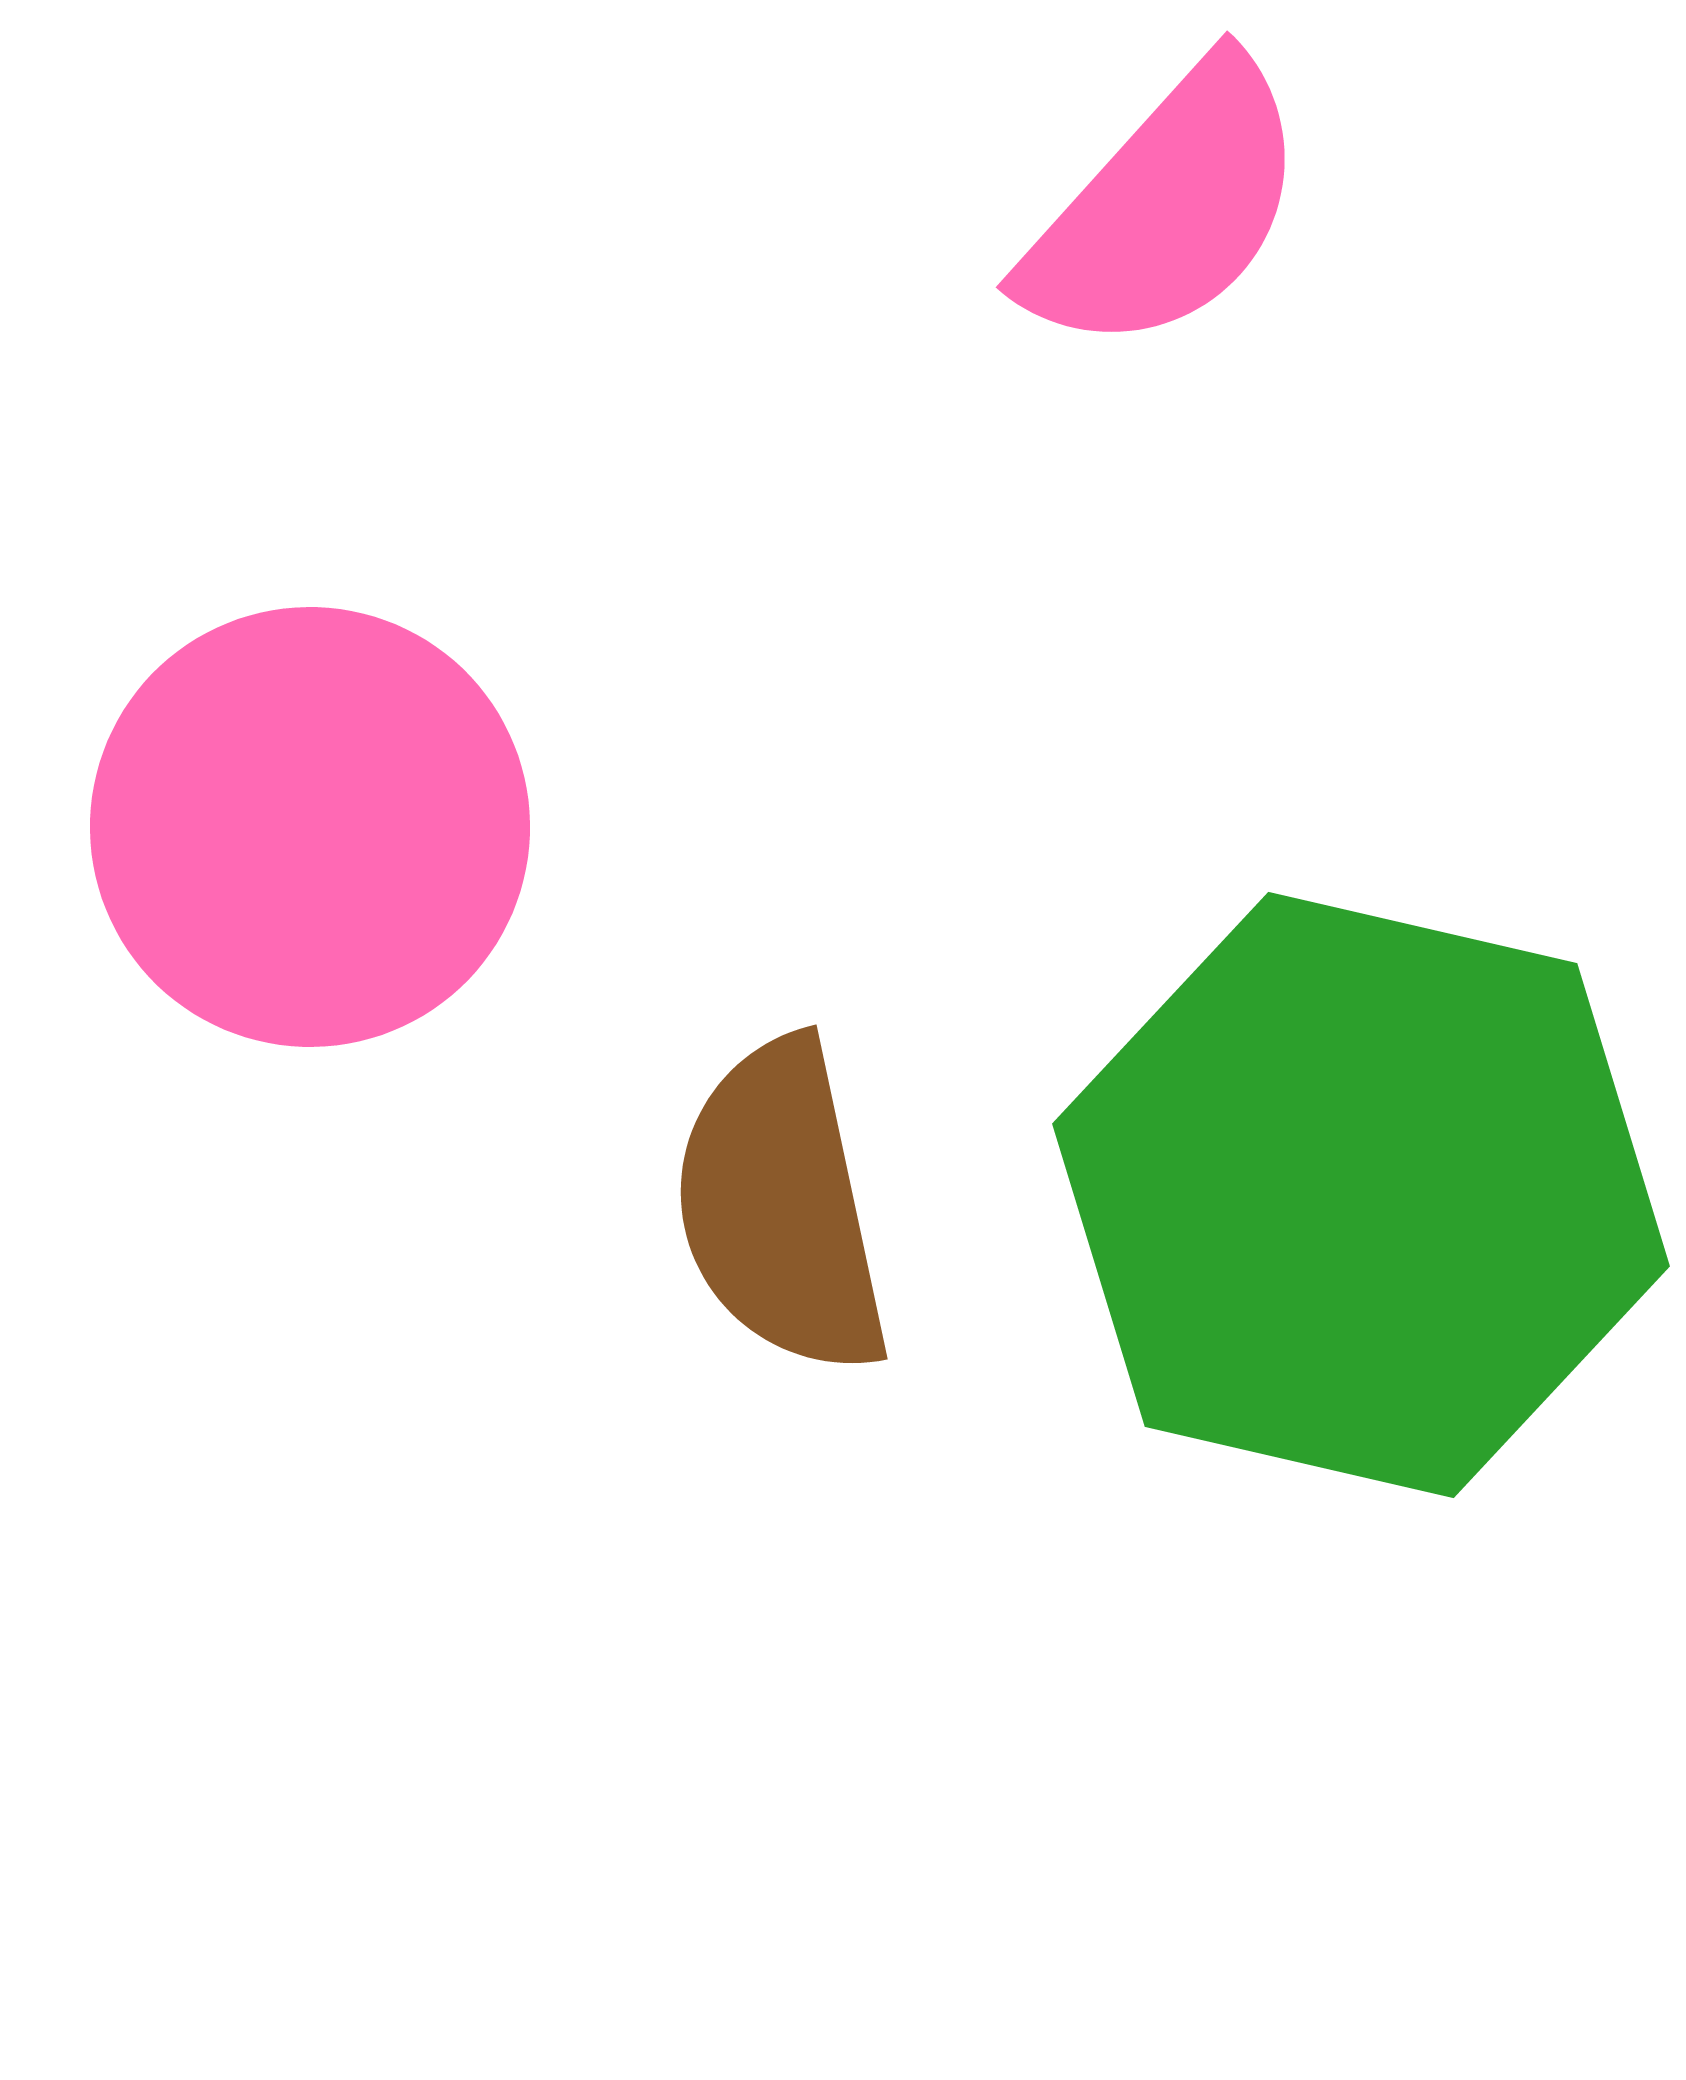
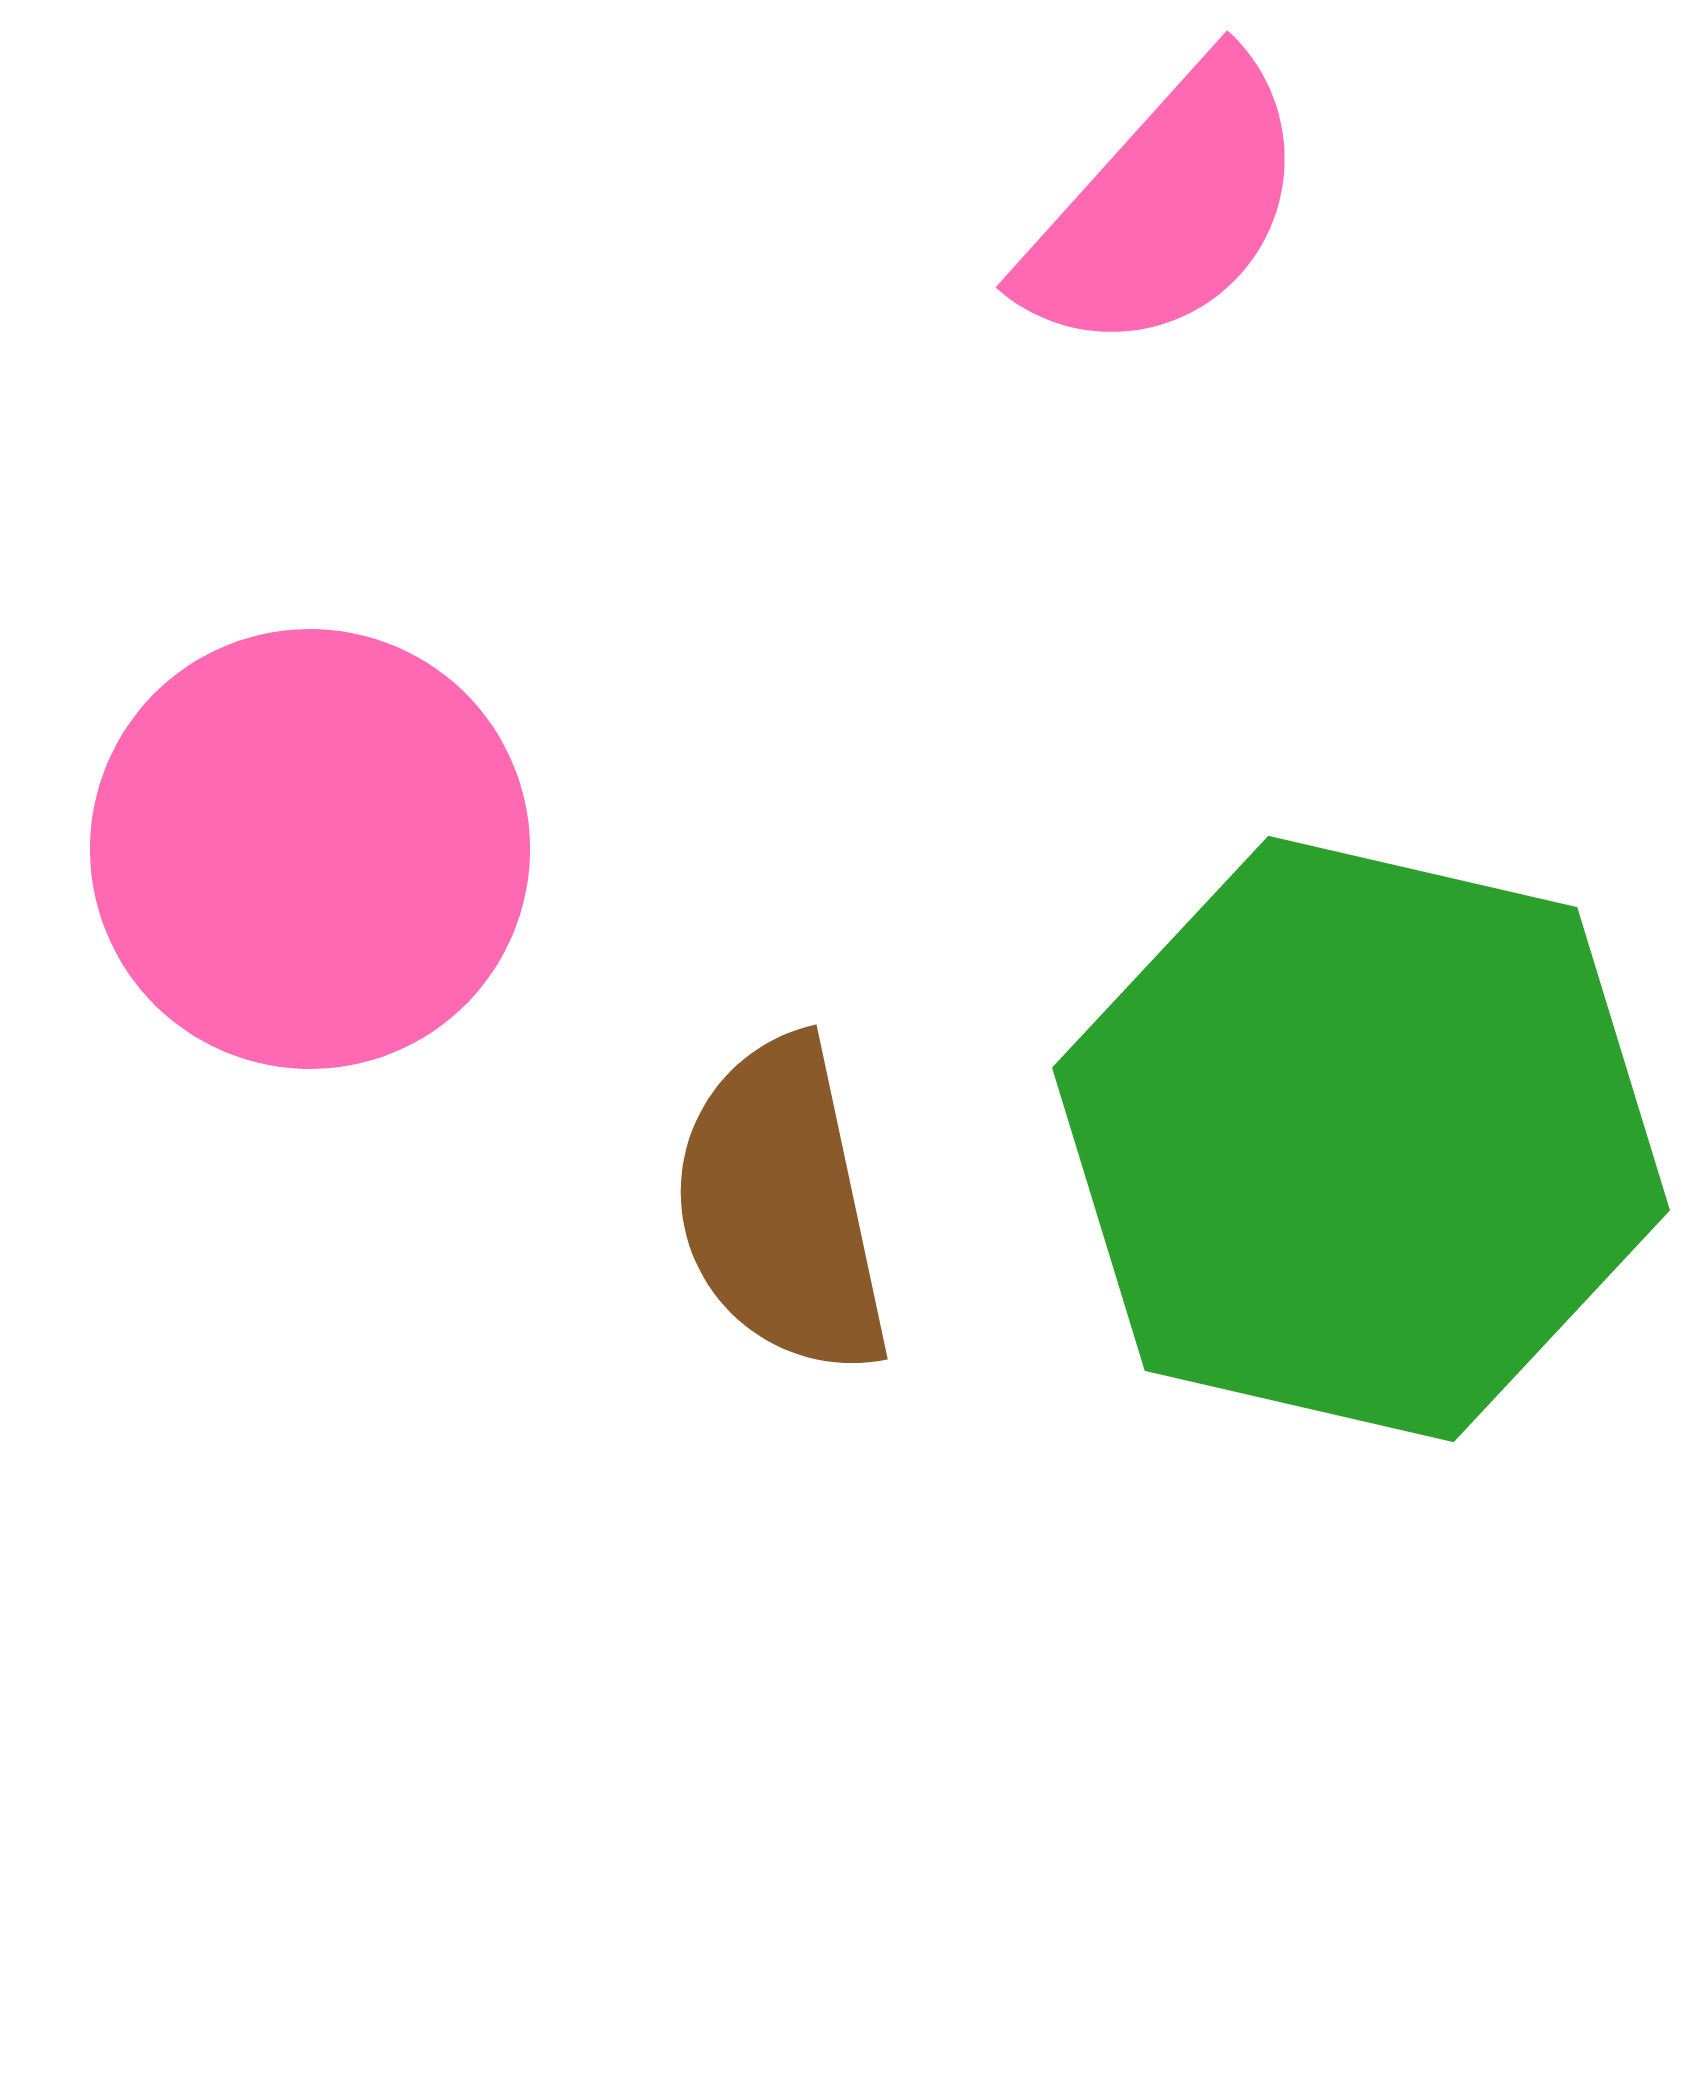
pink circle: moved 22 px down
green hexagon: moved 56 px up
